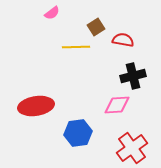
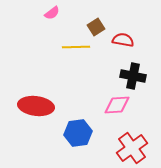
black cross: rotated 25 degrees clockwise
red ellipse: rotated 16 degrees clockwise
